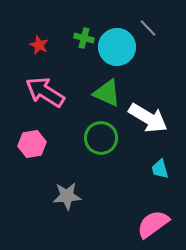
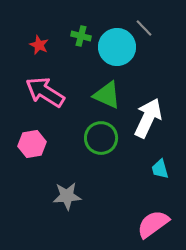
gray line: moved 4 px left
green cross: moved 3 px left, 2 px up
green triangle: moved 2 px down
white arrow: rotated 96 degrees counterclockwise
